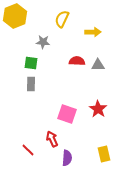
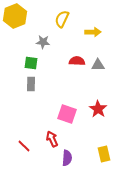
red line: moved 4 px left, 4 px up
